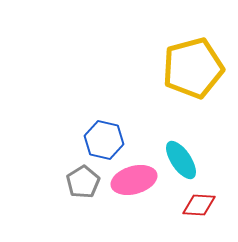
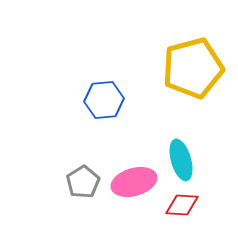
blue hexagon: moved 40 px up; rotated 18 degrees counterclockwise
cyan ellipse: rotated 18 degrees clockwise
pink ellipse: moved 2 px down
red diamond: moved 17 px left
